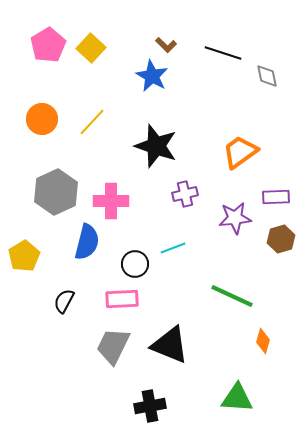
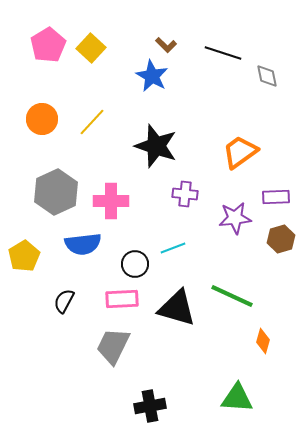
purple cross: rotated 20 degrees clockwise
blue semicircle: moved 4 px left, 2 px down; rotated 69 degrees clockwise
black triangle: moved 7 px right, 37 px up; rotated 6 degrees counterclockwise
